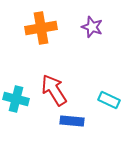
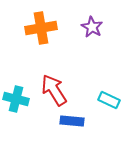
purple star: rotated 10 degrees clockwise
